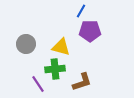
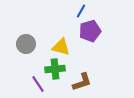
purple pentagon: rotated 15 degrees counterclockwise
